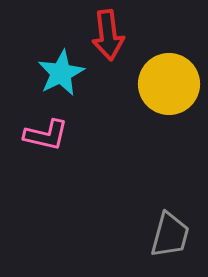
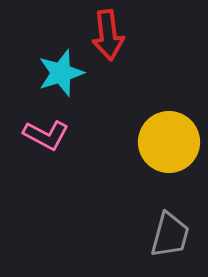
cyan star: rotated 9 degrees clockwise
yellow circle: moved 58 px down
pink L-shape: rotated 15 degrees clockwise
